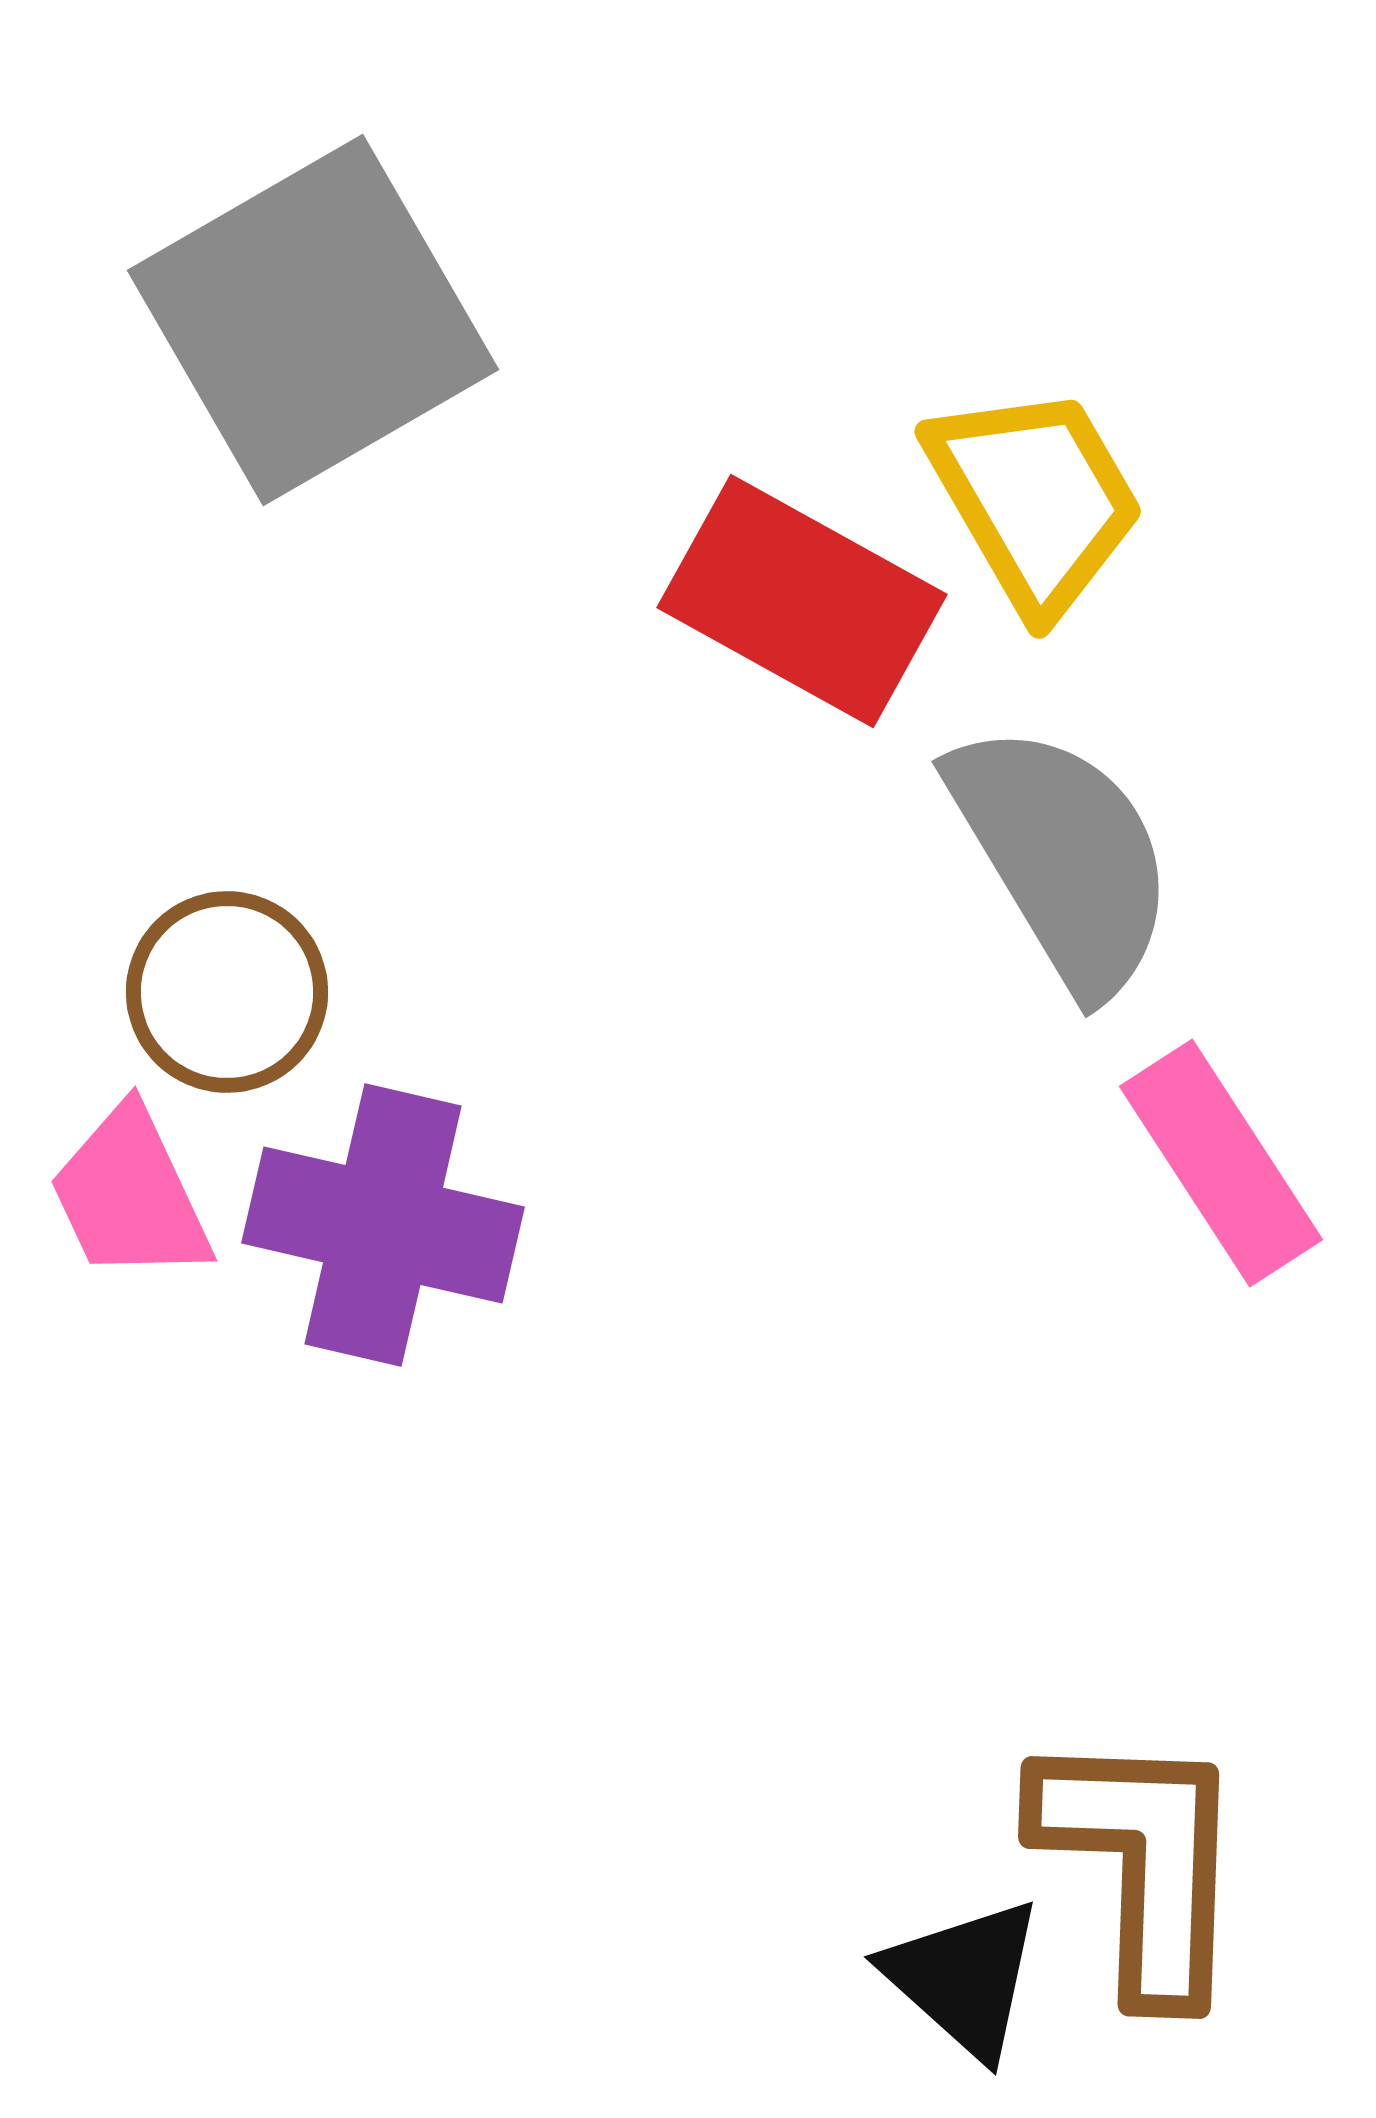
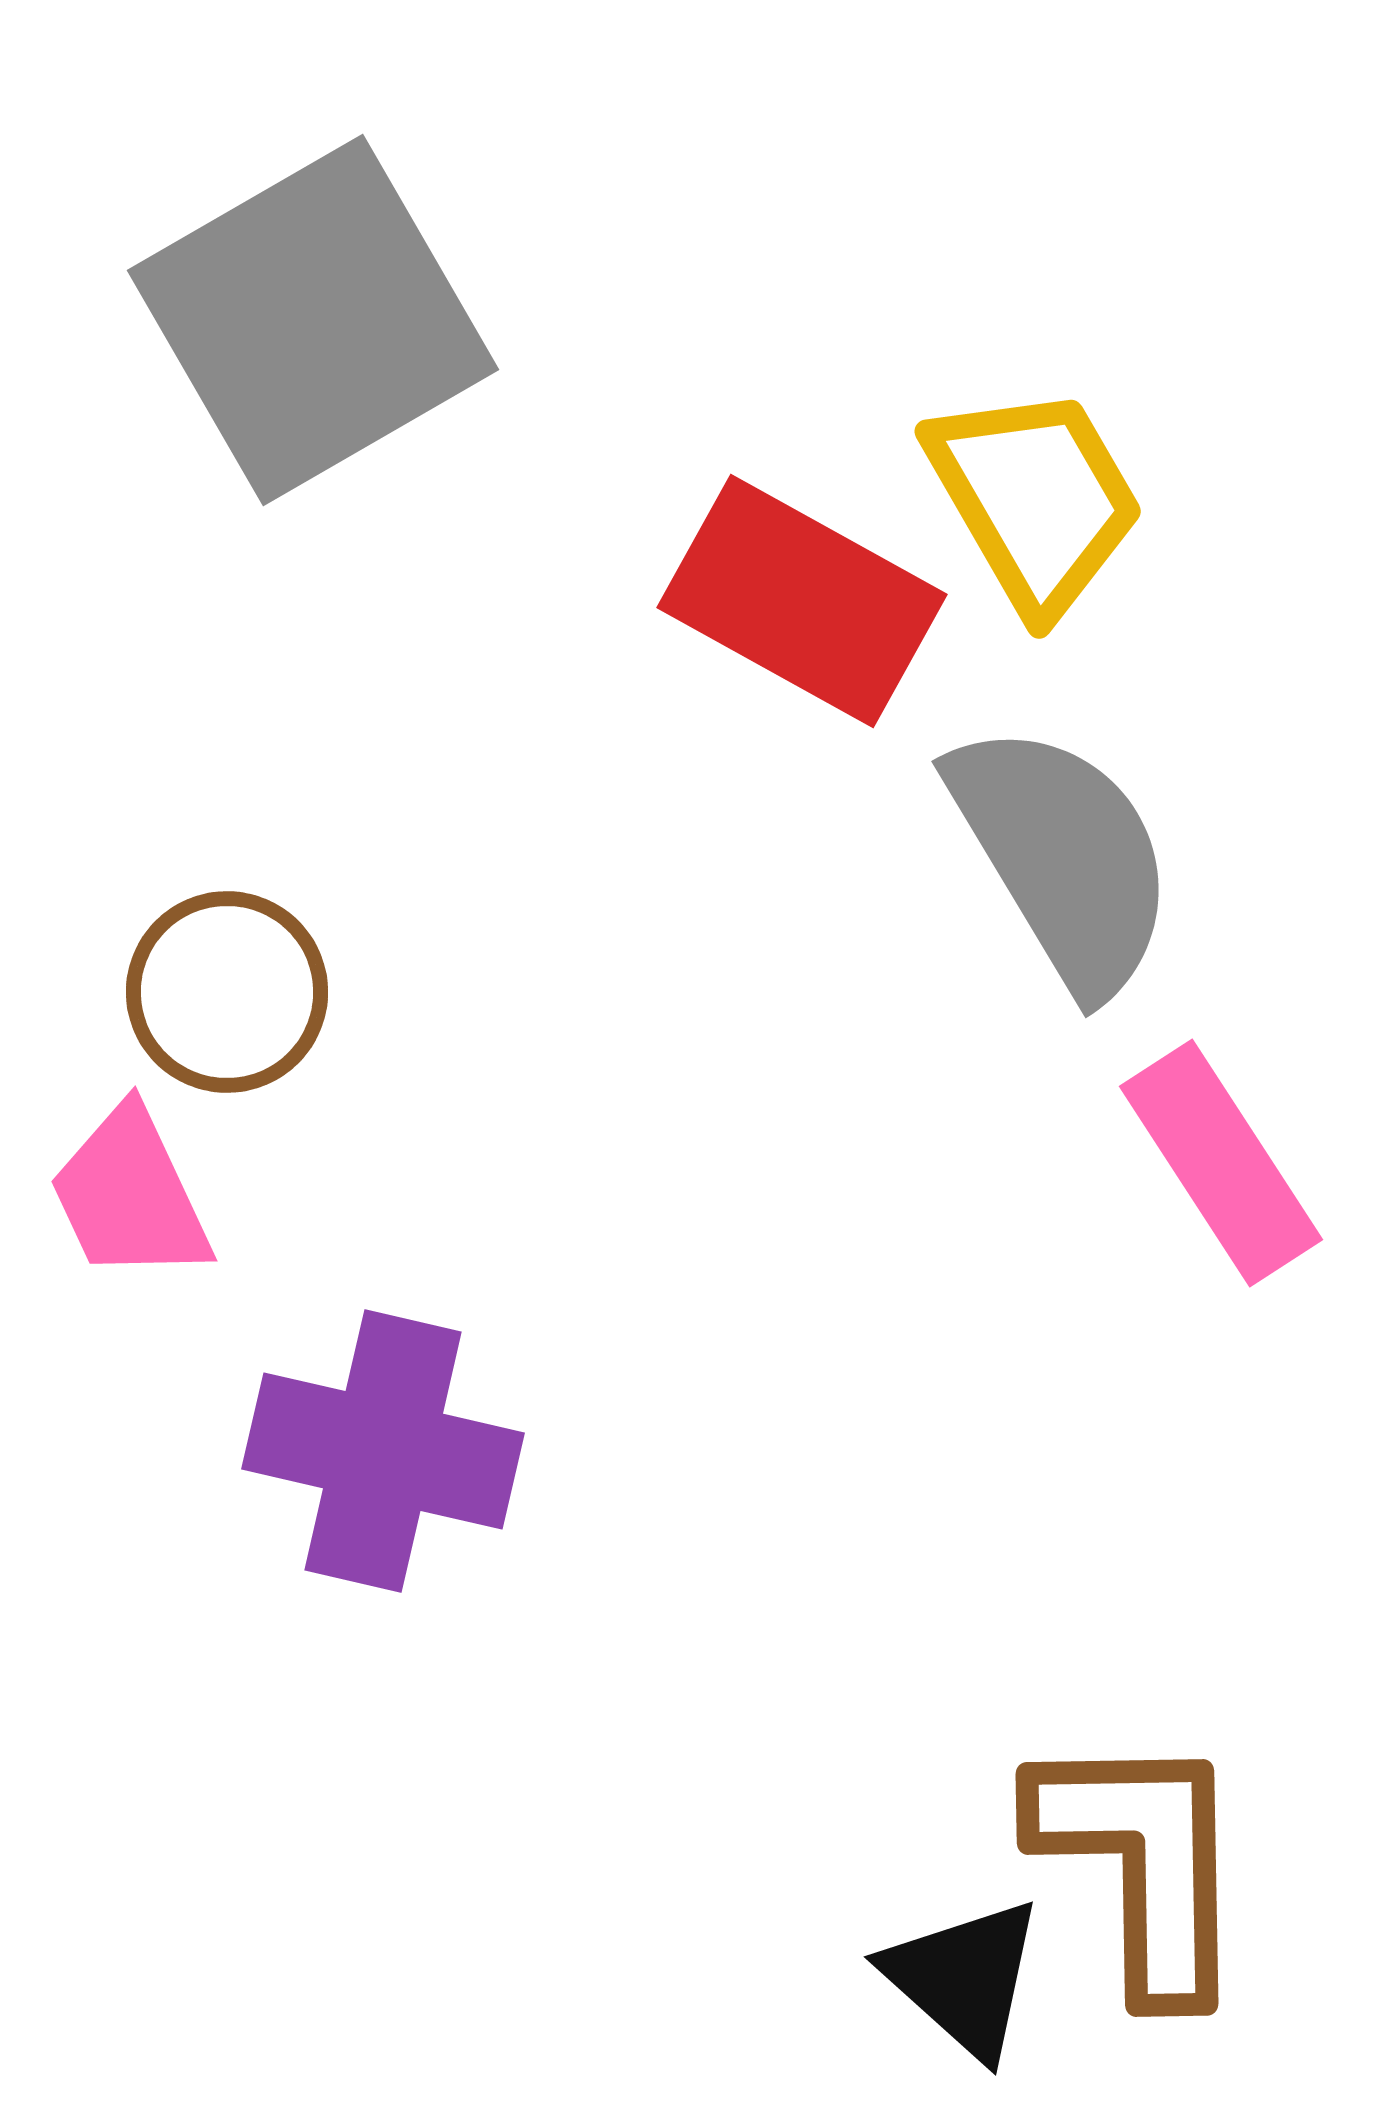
purple cross: moved 226 px down
brown L-shape: rotated 3 degrees counterclockwise
